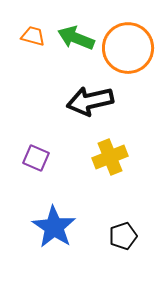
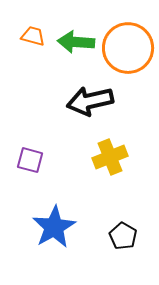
green arrow: moved 4 px down; rotated 18 degrees counterclockwise
purple square: moved 6 px left, 2 px down; rotated 8 degrees counterclockwise
blue star: rotated 9 degrees clockwise
black pentagon: rotated 24 degrees counterclockwise
